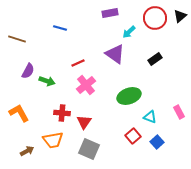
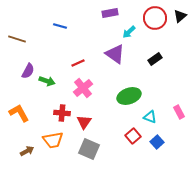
blue line: moved 2 px up
pink cross: moved 3 px left, 3 px down
